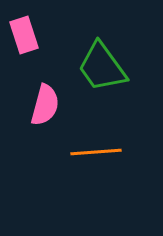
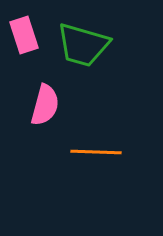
green trapezoid: moved 19 px left, 22 px up; rotated 38 degrees counterclockwise
orange line: rotated 6 degrees clockwise
